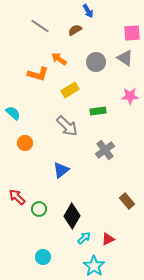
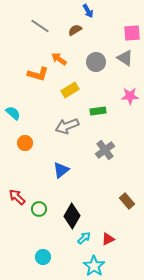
gray arrow: rotated 115 degrees clockwise
